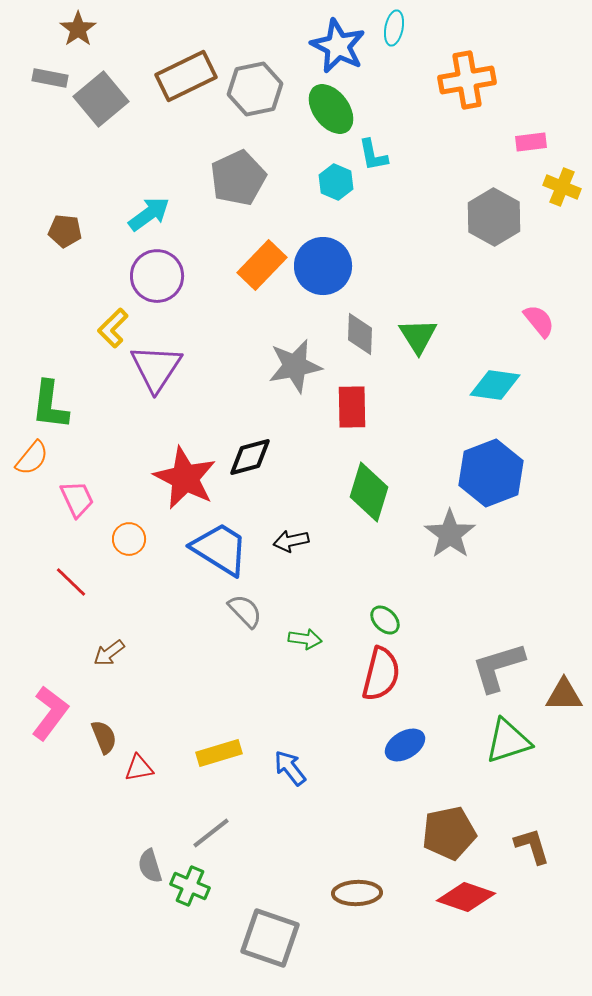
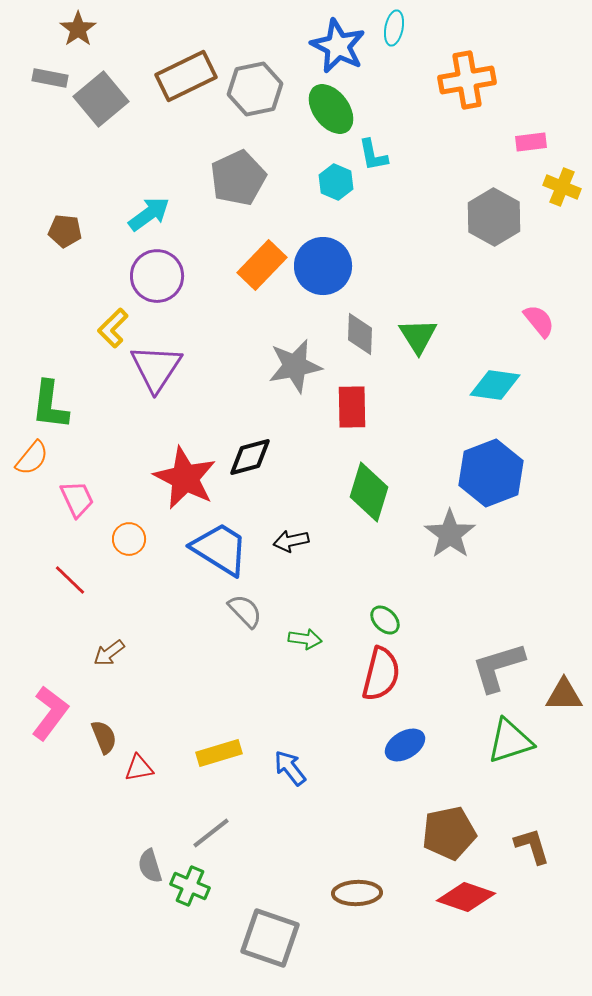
red line at (71, 582): moved 1 px left, 2 px up
green triangle at (508, 741): moved 2 px right
